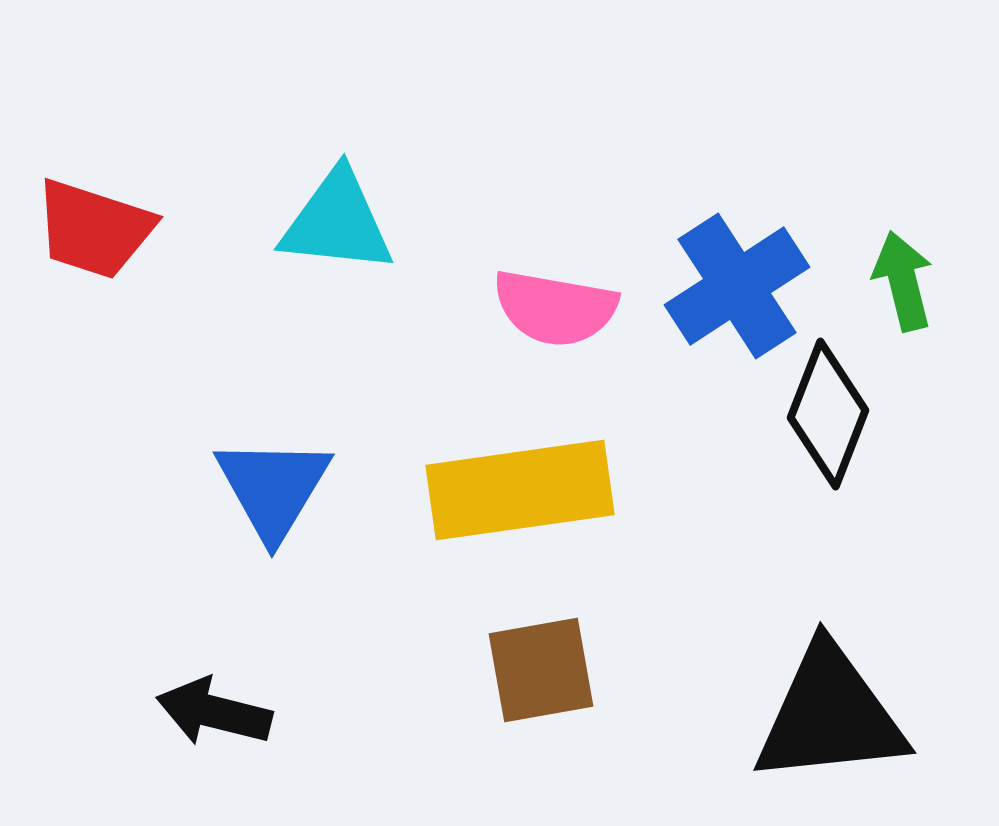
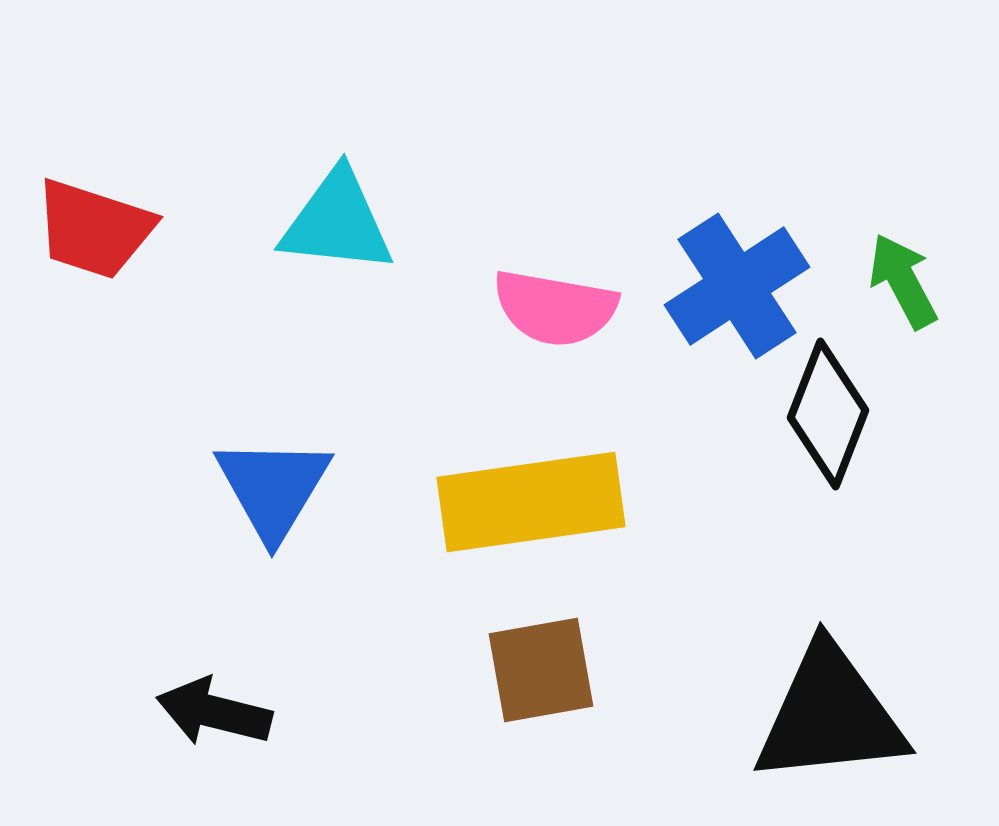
green arrow: rotated 14 degrees counterclockwise
yellow rectangle: moved 11 px right, 12 px down
